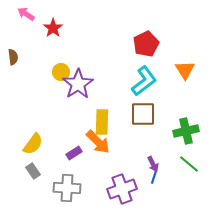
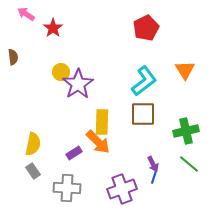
red pentagon: moved 16 px up
yellow semicircle: rotated 25 degrees counterclockwise
